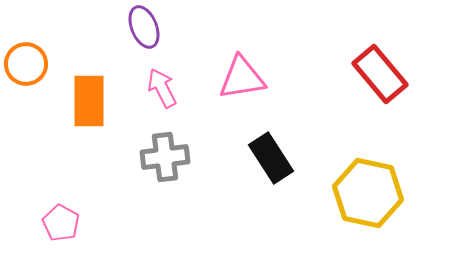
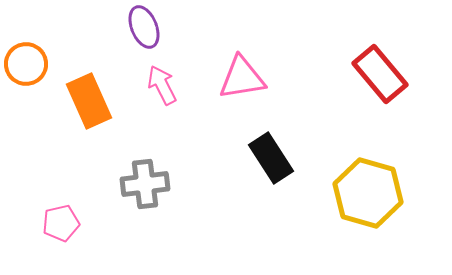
pink arrow: moved 3 px up
orange rectangle: rotated 24 degrees counterclockwise
gray cross: moved 20 px left, 27 px down
yellow hexagon: rotated 4 degrees clockwise
pink pentagon: rotated 30 degrees clockwise
